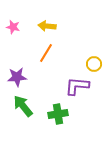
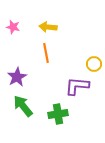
yellow arrow: moved 1 px right, 1 px down
orange line: rotated 42 degrees counterclockwise
purple star: rotated 24 degrees counterclockwise
